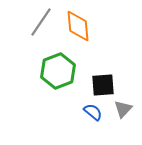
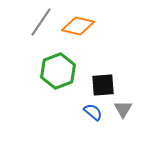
orange diamond: rotated 72 degrees counterclockwise
gray triangle: rotated 12 degrees counterclockwise
